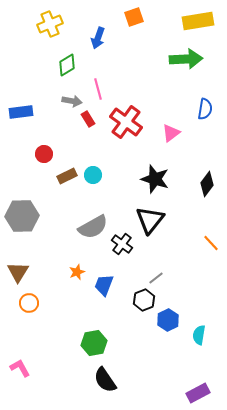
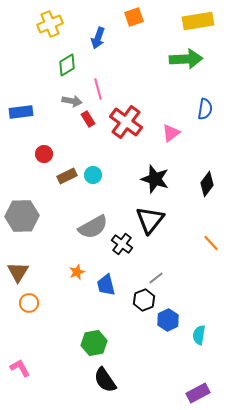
blue trapezoid: moved 2 px right; rotated 35 degrees counterclockwise
